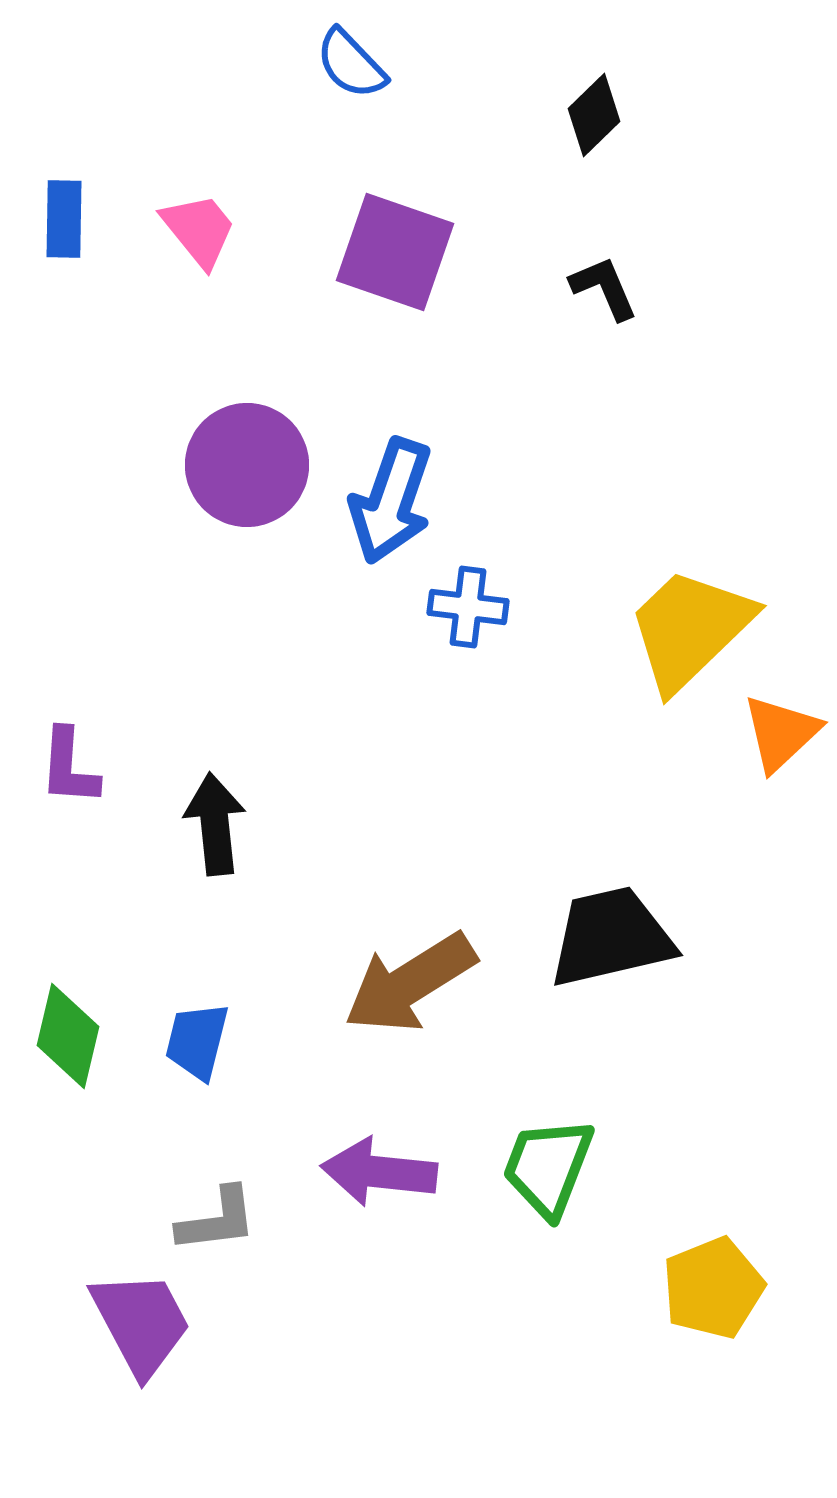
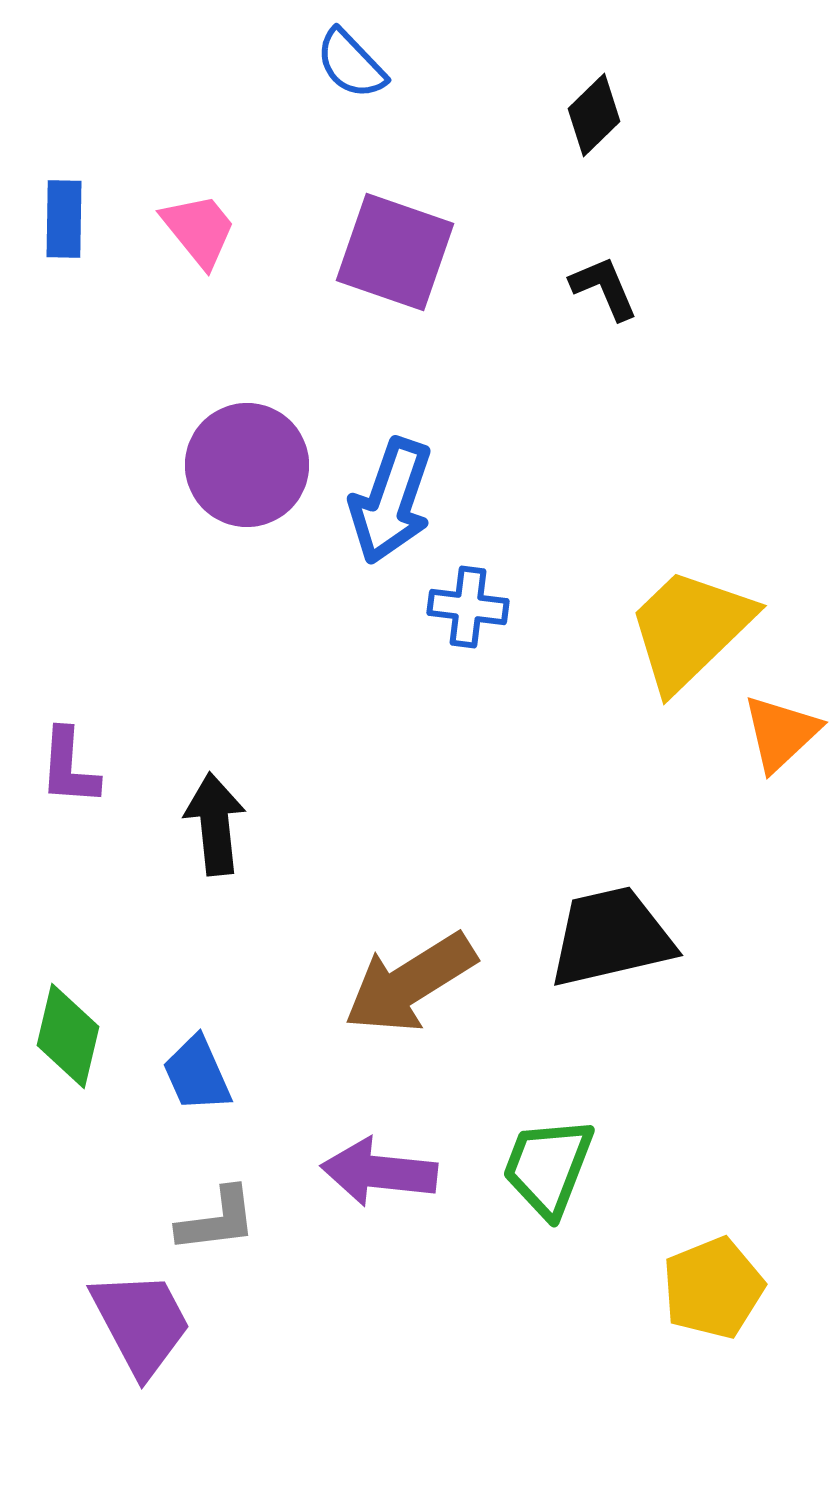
blue trapezoid: moved 33 px down; rotated 38 degrees counterclockwise
